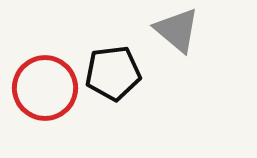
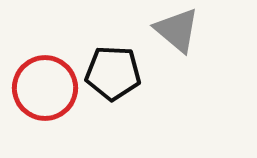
black pentagon: rotated 10 degrees clockwise
